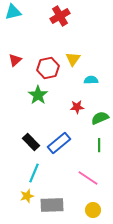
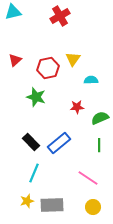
green star: moved 2 px left, 2 px down; rotated 18 degrees counterclockwise
yellow star: moved 5 px down
yellow circle: moved 3 px up
